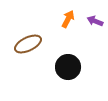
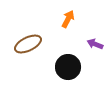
purple arrow: moved 23 px down
